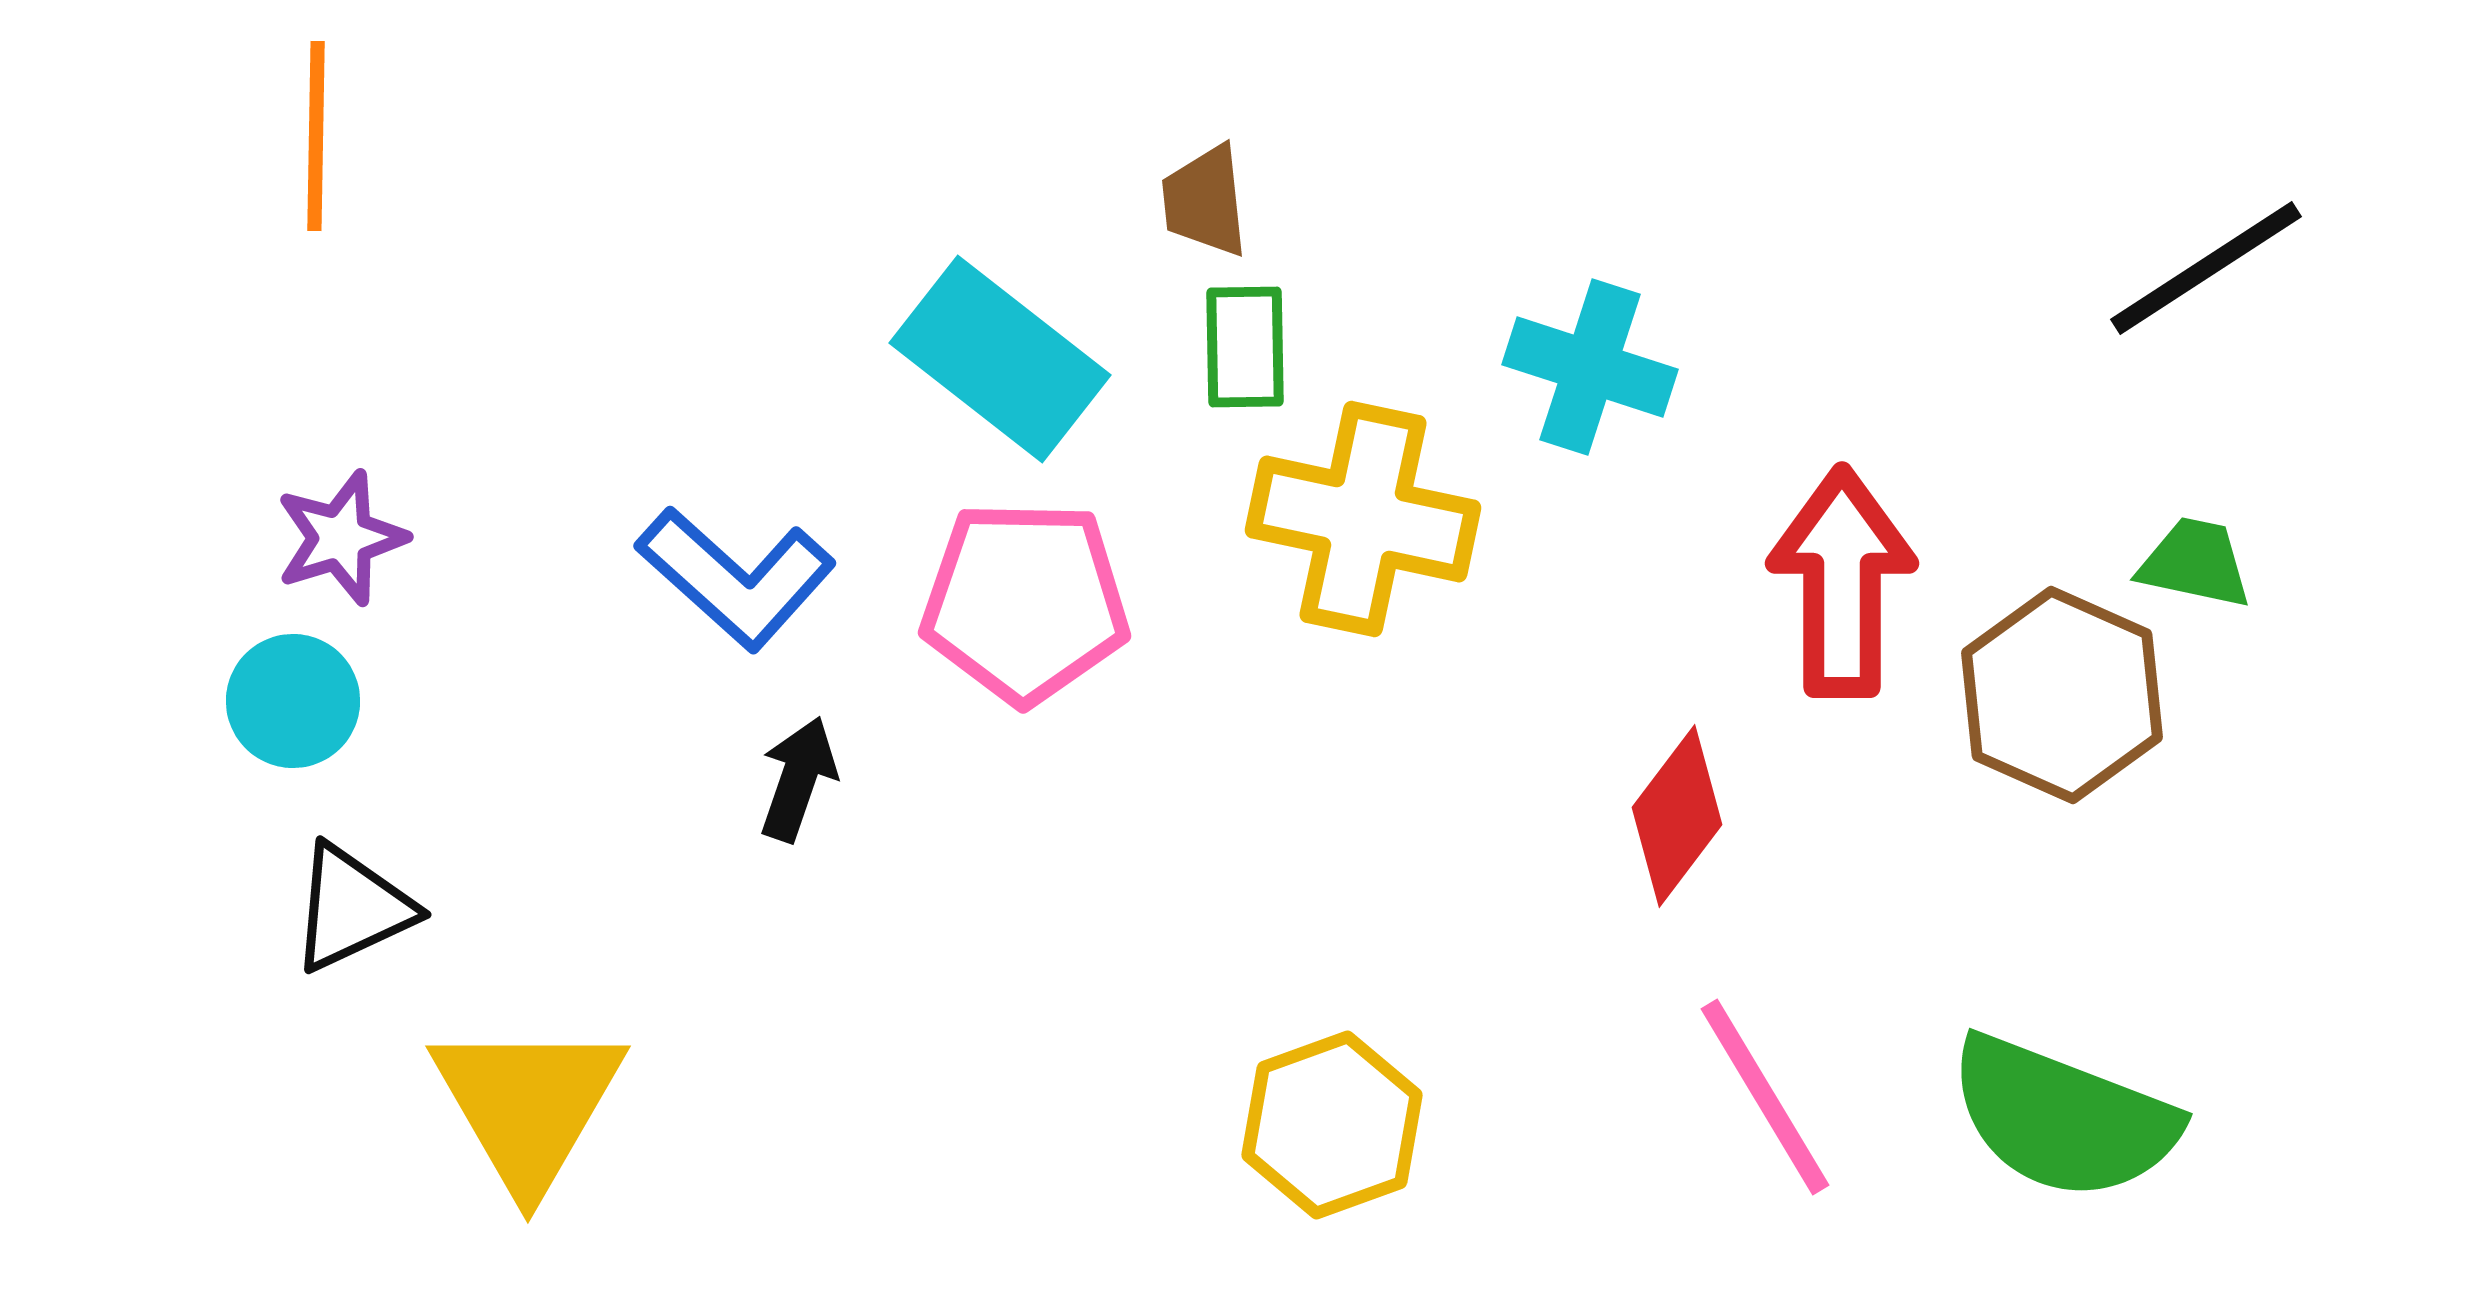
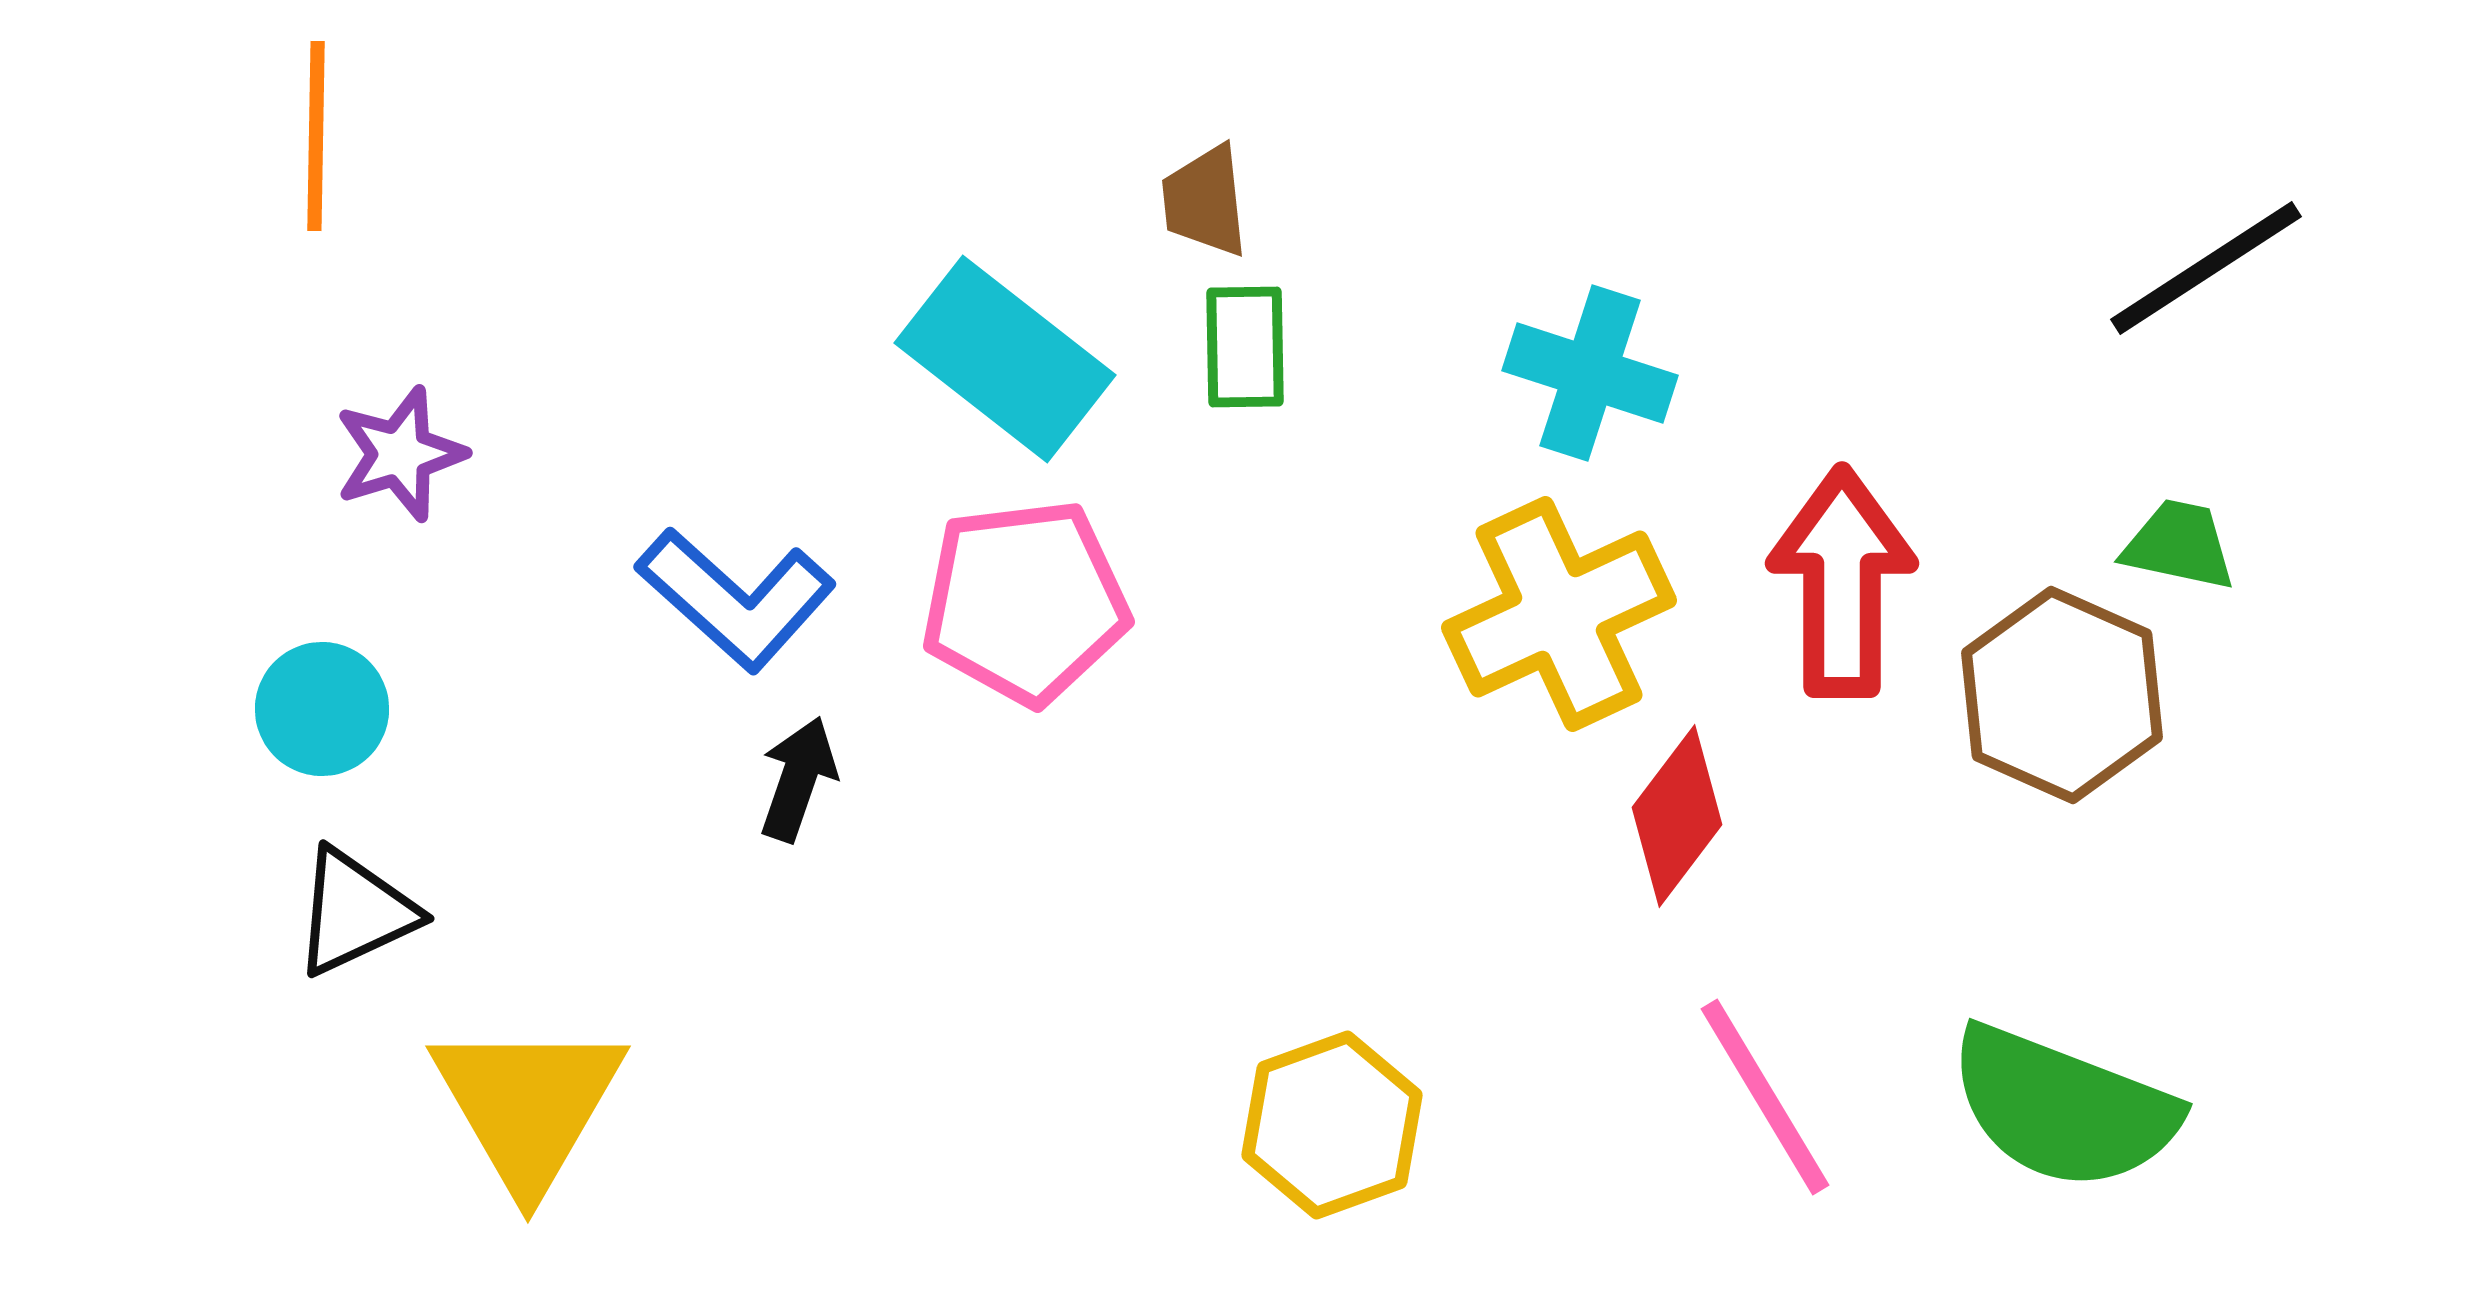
cyan rectangle: moved 5 px right
cyan cross: moved 6 px down
yellow cross: moved 196 px right, 95 px down; rotated 37 degrees counterclockwise
purple star: moved 59 px right, 84 px up
green trapezoid: moved 16 px left, 18 px up
blue L-shape: moved 21 px down
pink pentagon: rotated 8 degrees counterclockwise
cyan circle: moved 29 px right, 8 px down
black triangle: moved 3 px right, 4 px down
green semicircle: moved 10 px up
